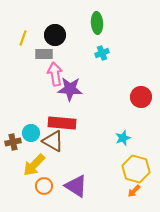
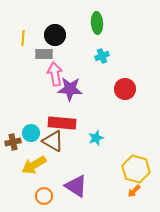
yellow line: rotated 14 degrees counterclockwise
cyan cross: moved 3 px down
red circle: moved 16 px left, 8 px up
cyan star: moved 27 px left
yellow arrow: rotated 15 degrees clockwise
orange circle: moved 10 px down
